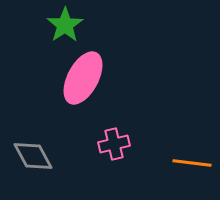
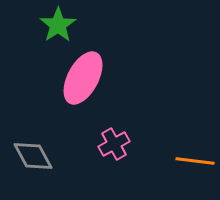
green star: moved 7 px left
pink cross: rotated 16 degrees counterclockwise
orange line: moved 3 px right, 2 px up
